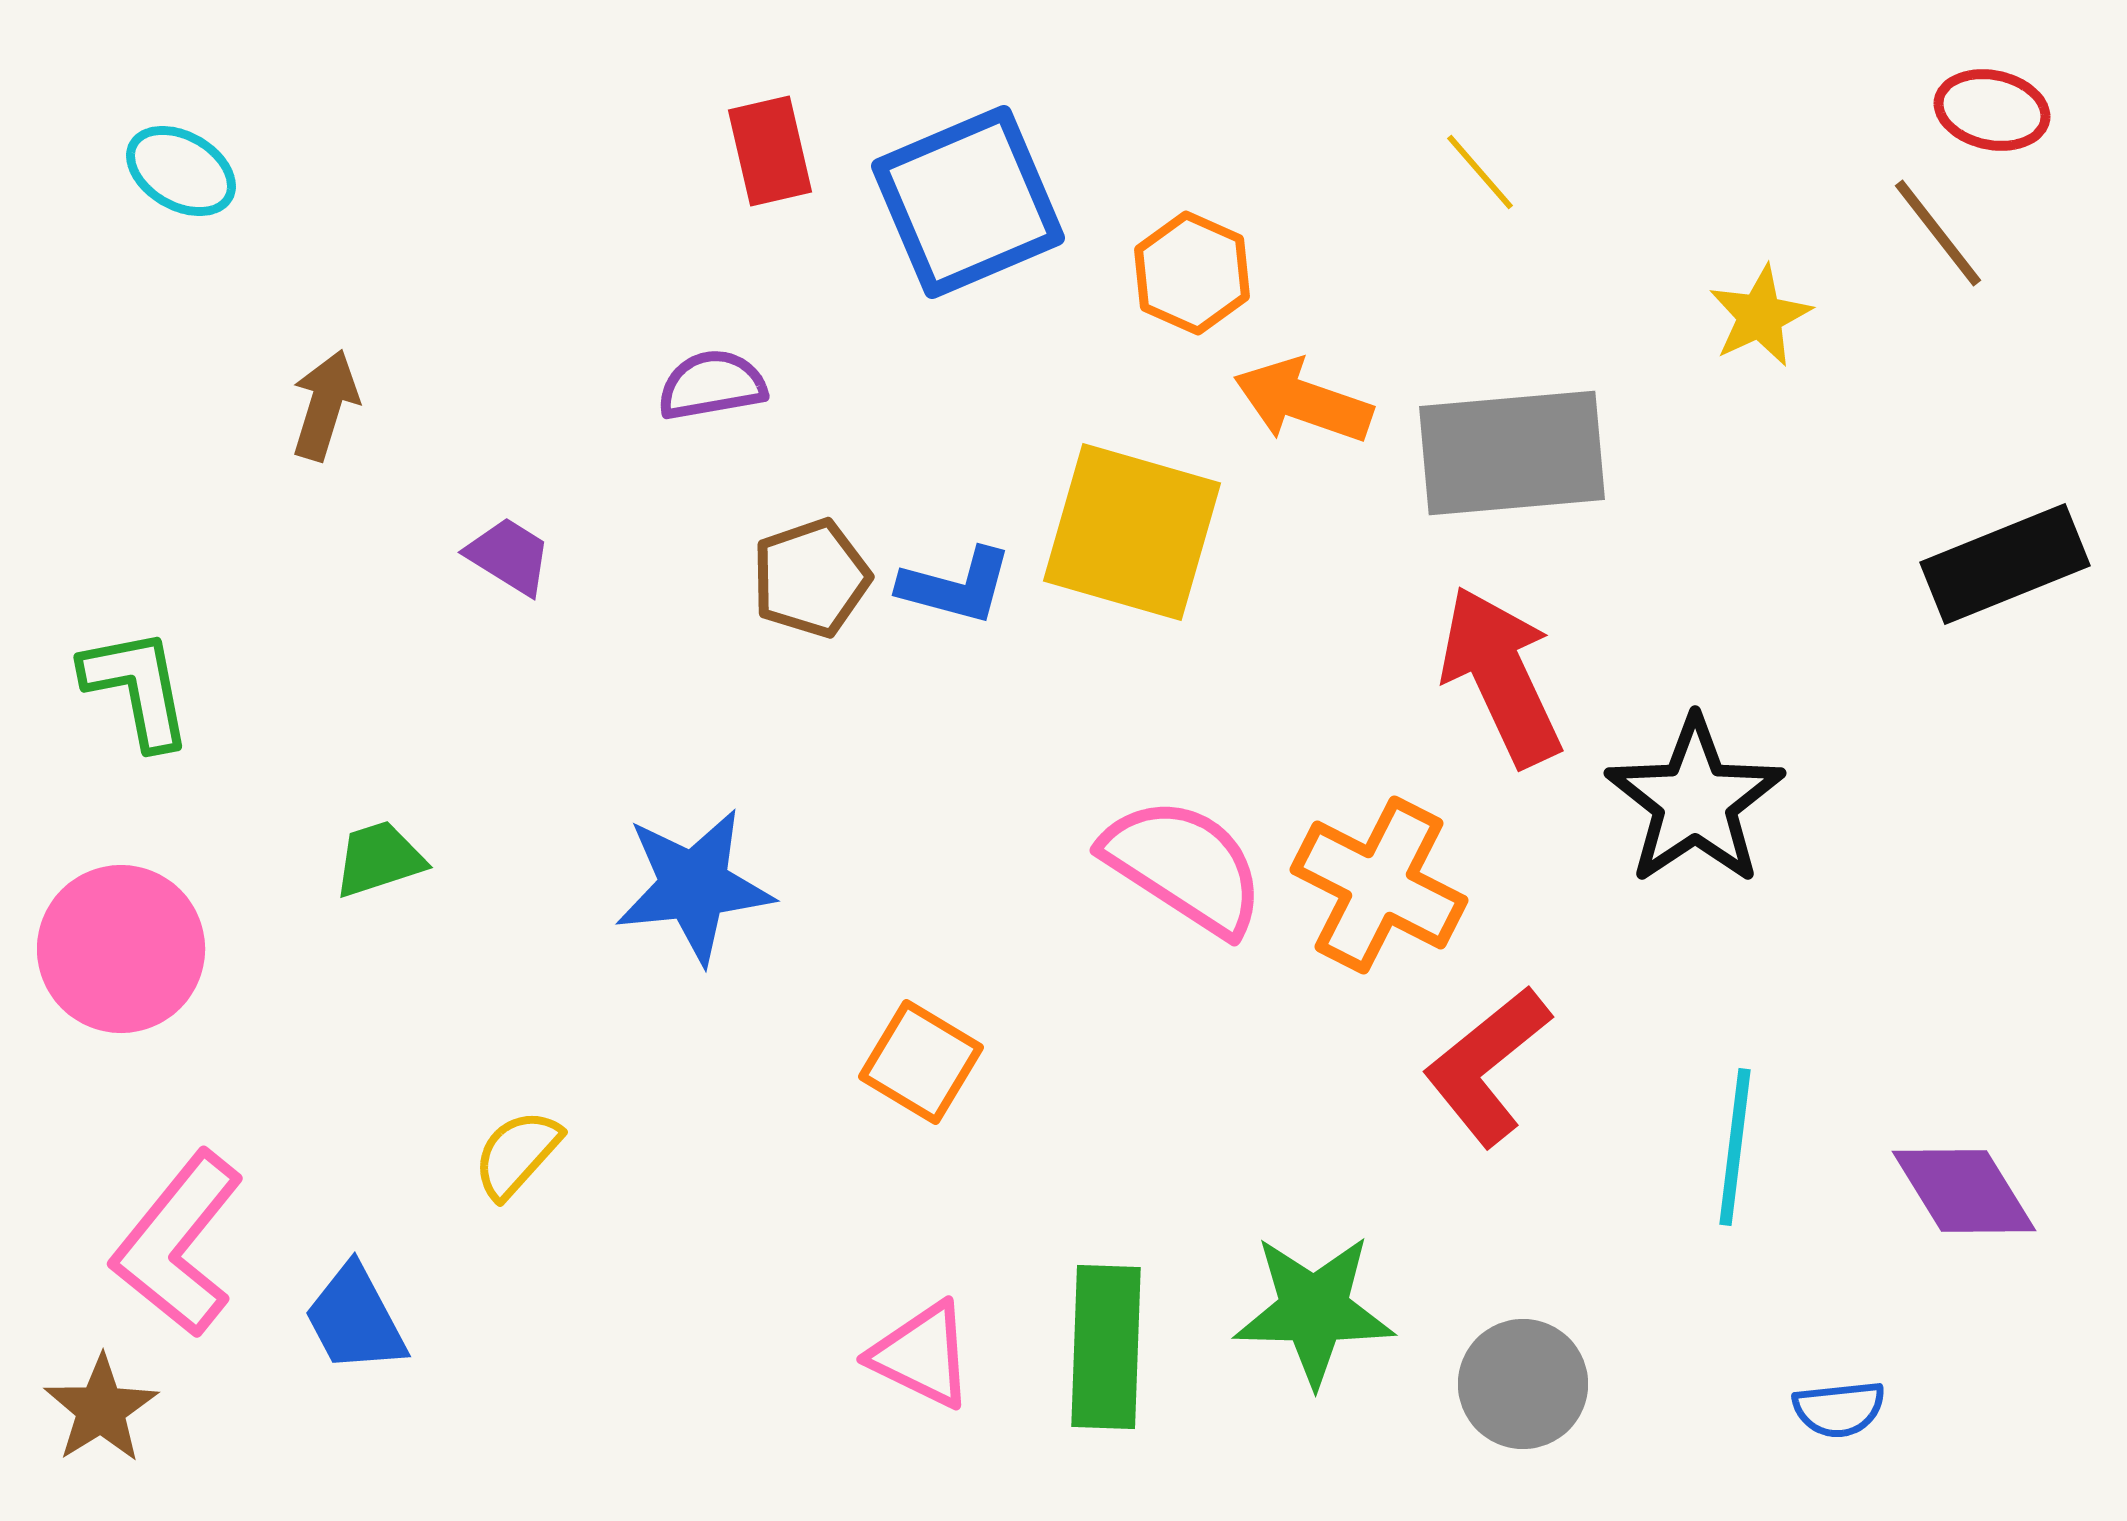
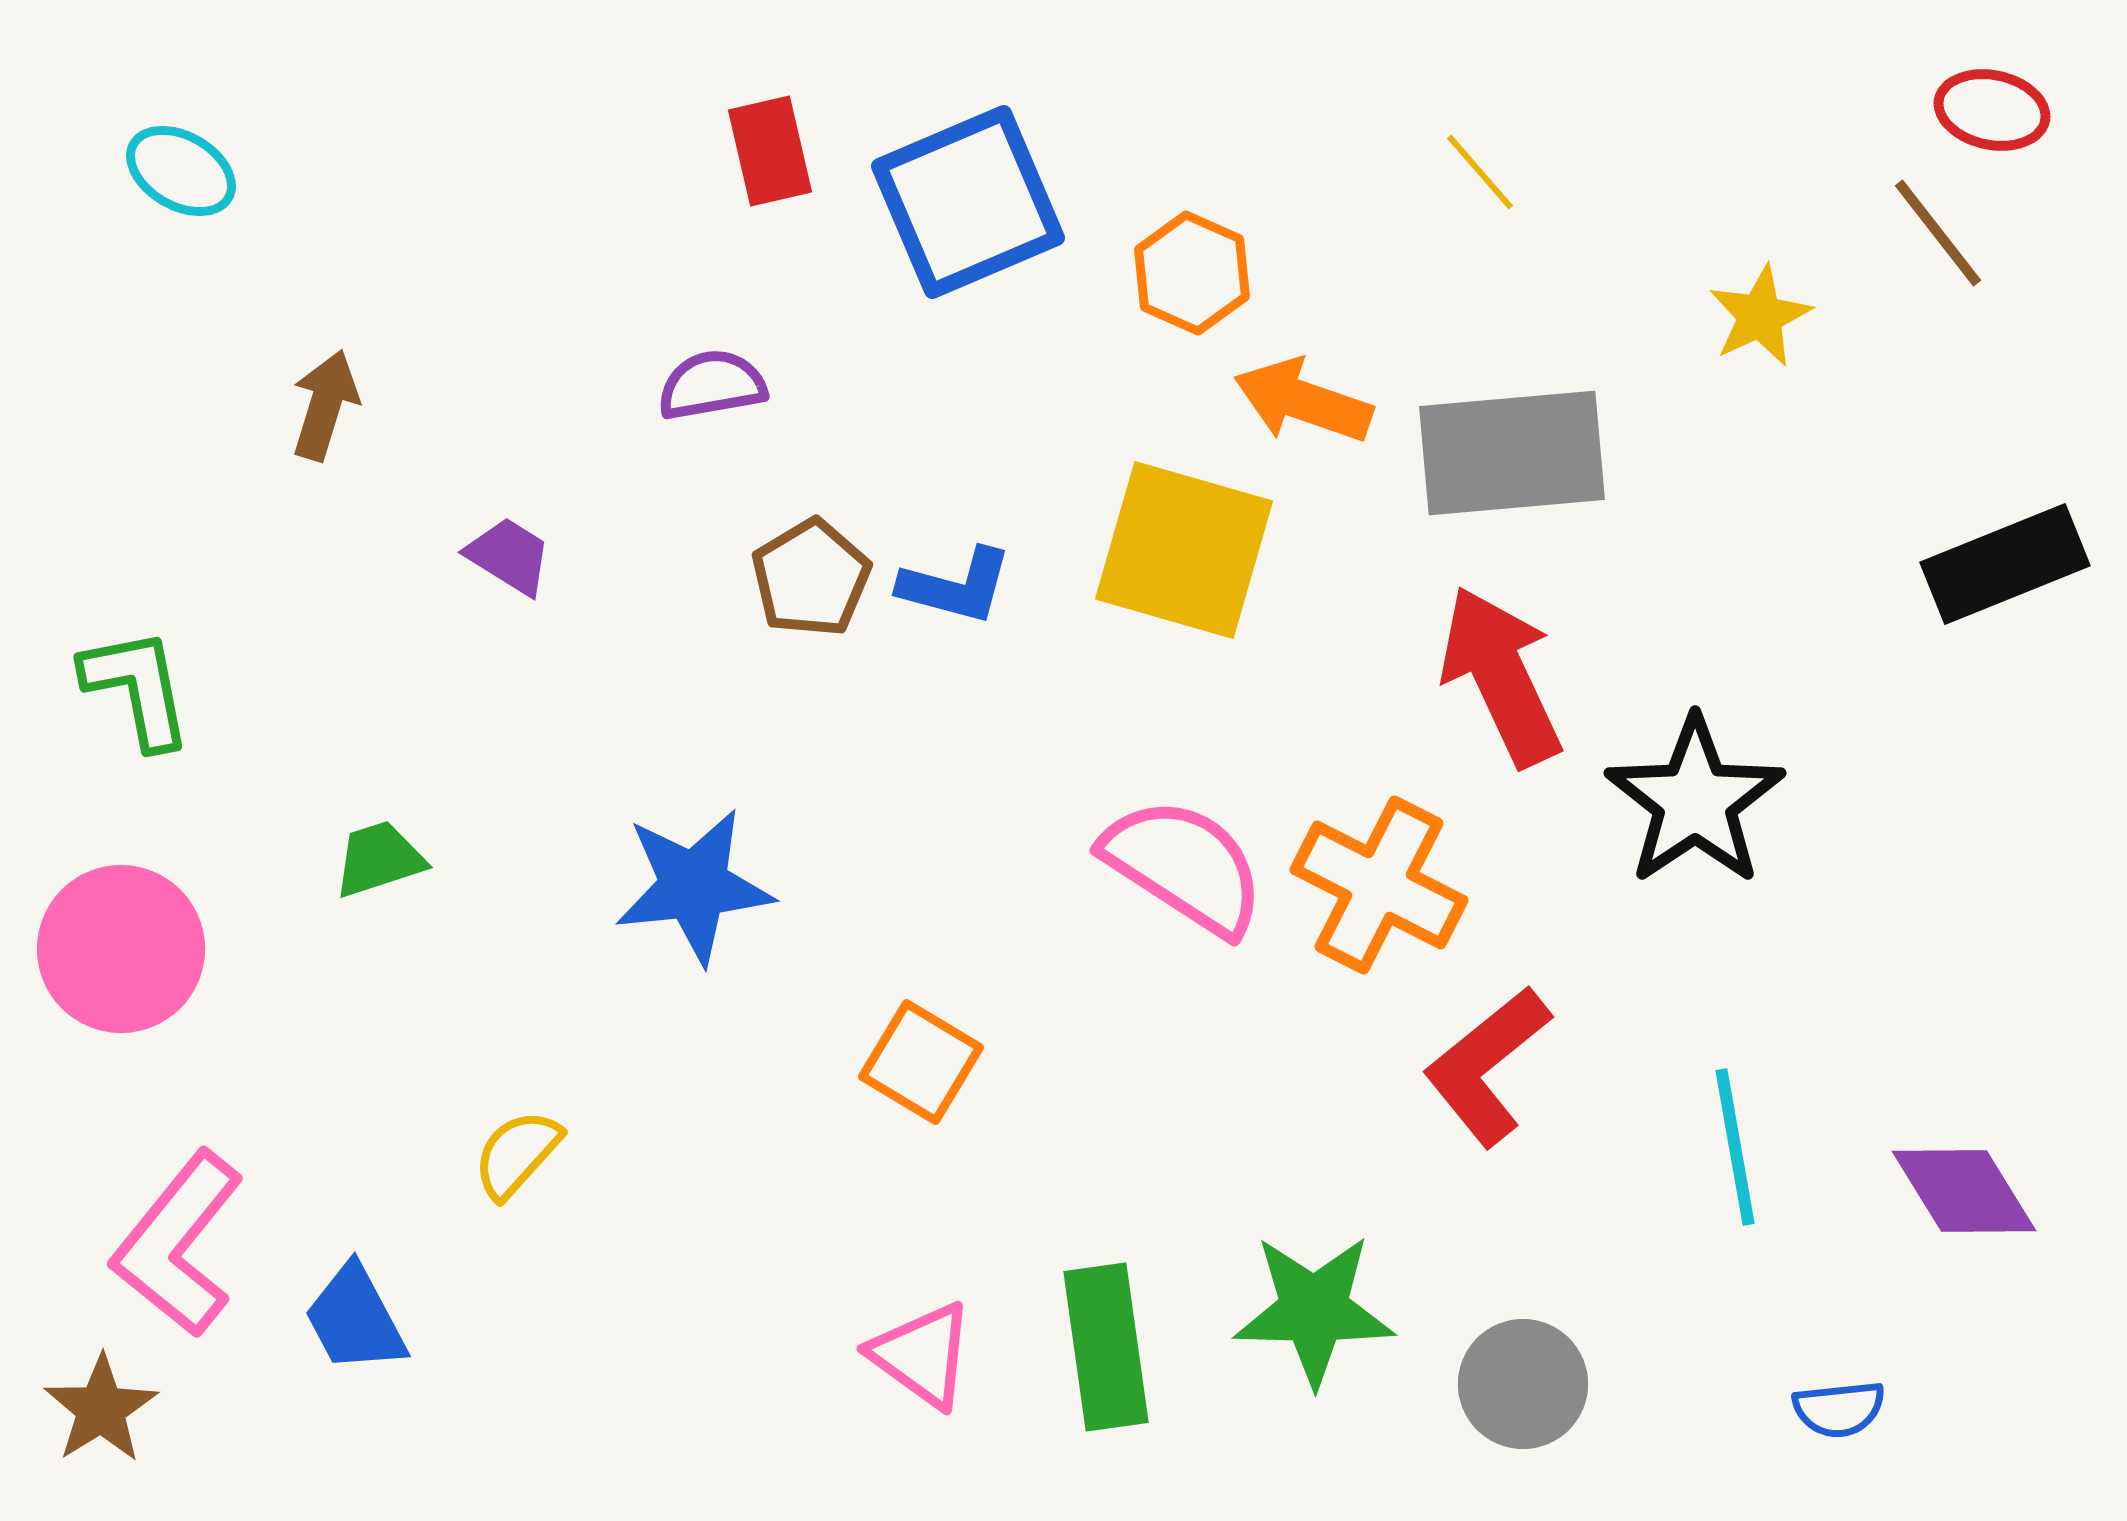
yellow square: moved 52 px right, 18 px down
brown pentagon: rotated 12 degrees counterclockwise
cyan line: rotated 17 degrees counterclockwise
green rectangle: rotated 10 degrees counterclockwise
pink triangle: rotated 10 degrees clockwise
